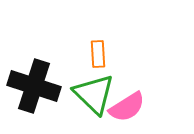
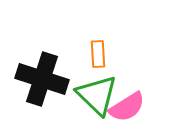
black cross: moved 8 px right, 7 px up
green triangle: moved 3 px right, 1 px down
